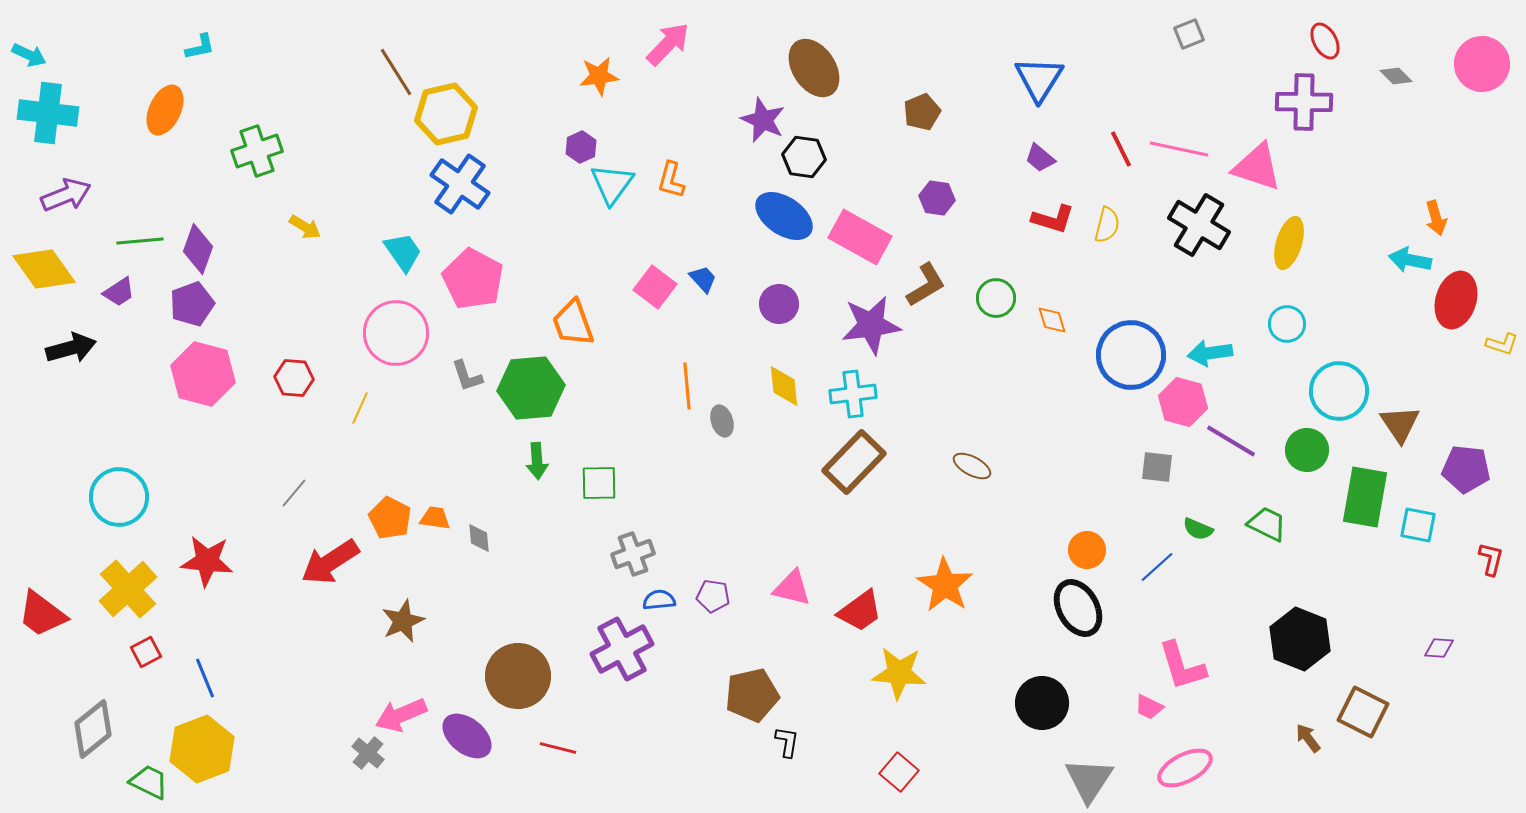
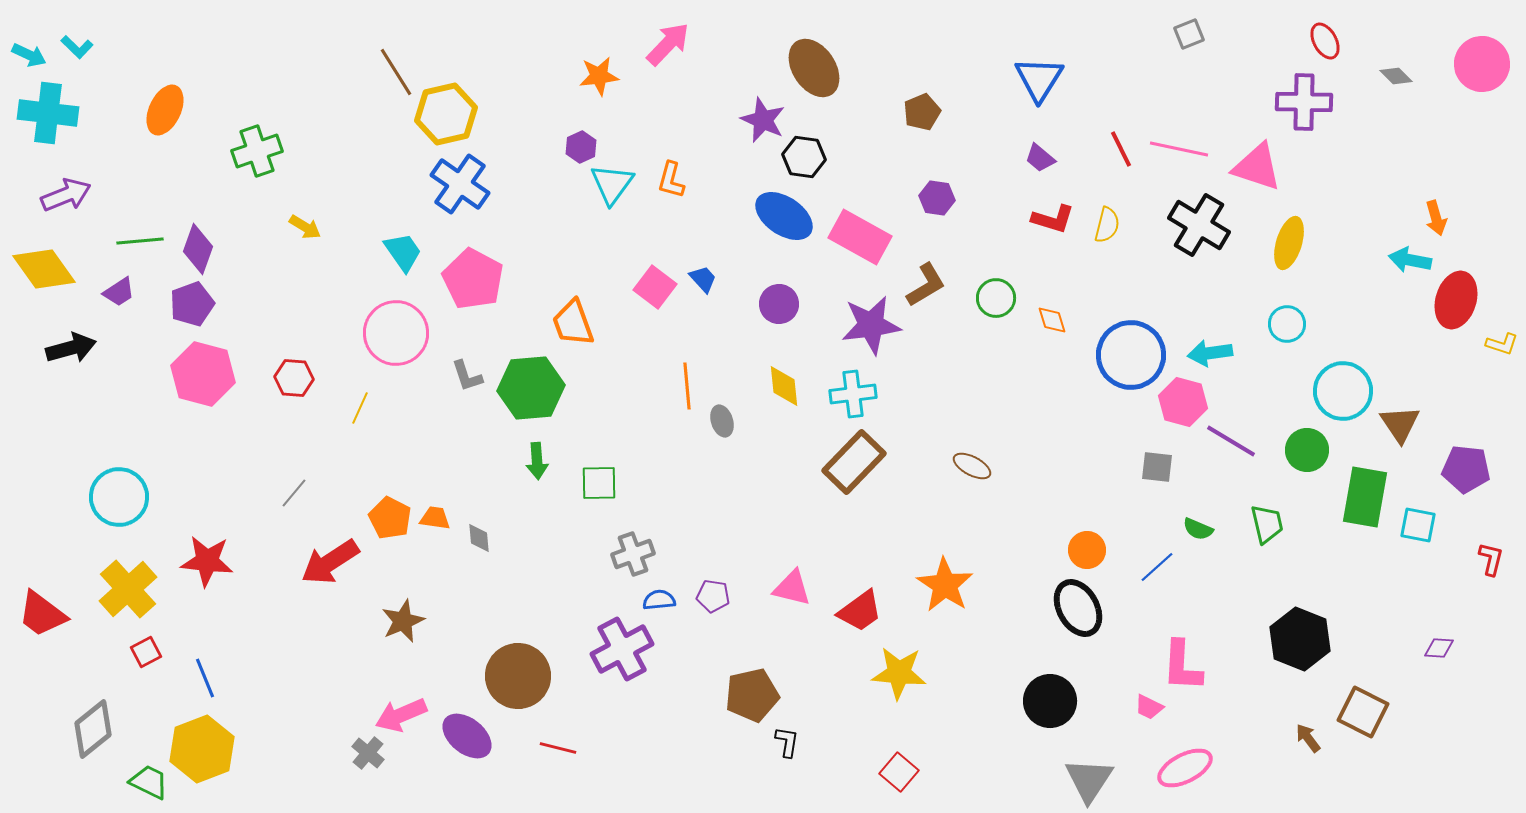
cyan L-shape at (200, 47): moved 123 px left; rotated 56 degrees clockwise
cyan circle at (1339, 391): moved 4 px right
green trapezoid at (1267, 524): rotated 51 degrees clockwise
pink L-shape at (1182, 666): rotated 20 degrees clockwise
black circle at (1042, 703): moved 8 px right, 2 px up
